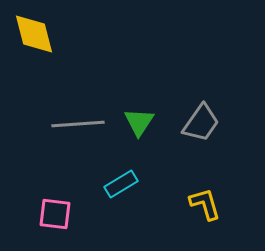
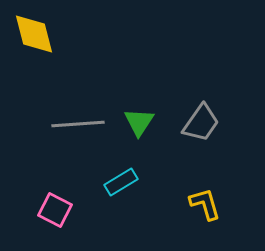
cyan rectangle: moved 2 px up
pink square: moved 4 px up; rotated 20 degrees clockwise
